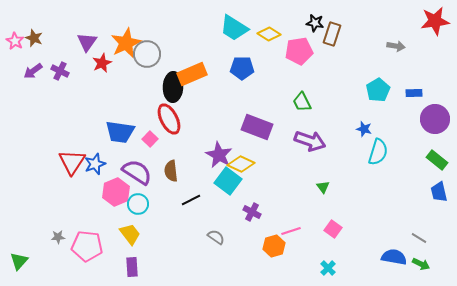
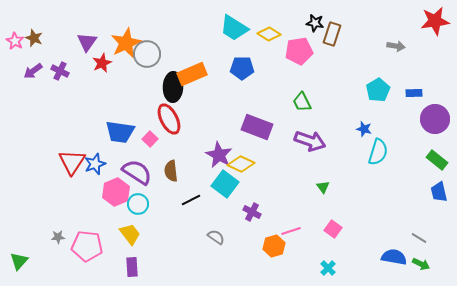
cyan square at (228, 181): moved 3 px left, 3 px down
